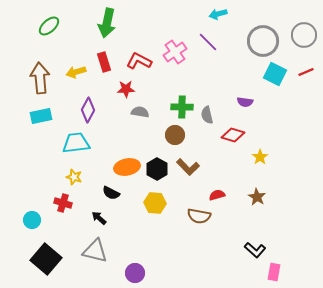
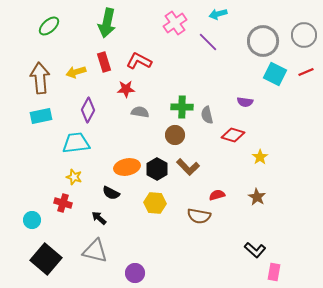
pink cross at (175, 52): moved 29 px up
